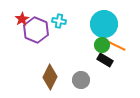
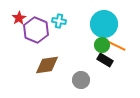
red star: moved 3 px left, 1 px up
brown diamond: moved 3 px left, 12 px up; rotated 55 degrees clockwise
